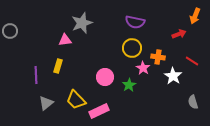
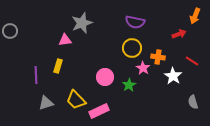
gray triangle: rotated 21 degrees clockwise
